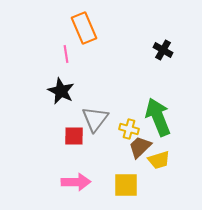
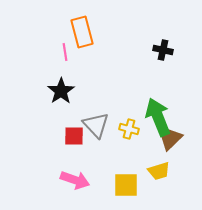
orange rectangle: moved 2 px left, 4 px down; rotated 8 degrees clockwise
black cross: rotated 18 degrees counterclockwise
pink line: moved 1 px left, 2 px up
black star: rotated 12 degrees clockwise
gray triangle: moved 1 px right, 6 px down; rotated 20 degrees counterclockwise
brown trapezoid: moved 31 px right, 8 px up
yellow trapezoid: moved 11 px down
pink arrow: moved 1 px left, 2 px up; rotated 20 degrees clockwise
